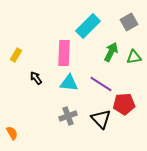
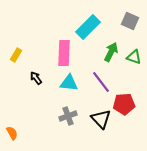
gray square: moved 1 px right, 1 px up; rotated 36 degrees counterclockwise
cyan rectangle: moved 1 px down
green triangle: rotated 28 degrees clockwise
purple line: moved 2 px up; rotated 20 degrees clockwise
